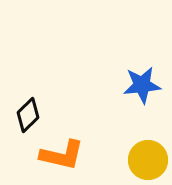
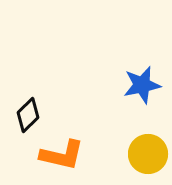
blue star: rotated 6 degrees counterclockwise
yellow circle: moved 6 px up
